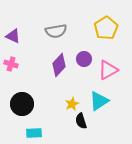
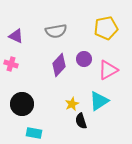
yellow pentagon: rotated 20 degrees clockwise
purple triangle: moved 3 px right
cyan rectangle: rotated 14 degrees clockwise
